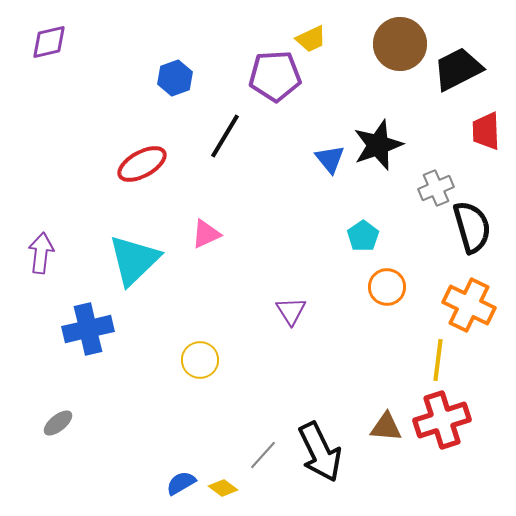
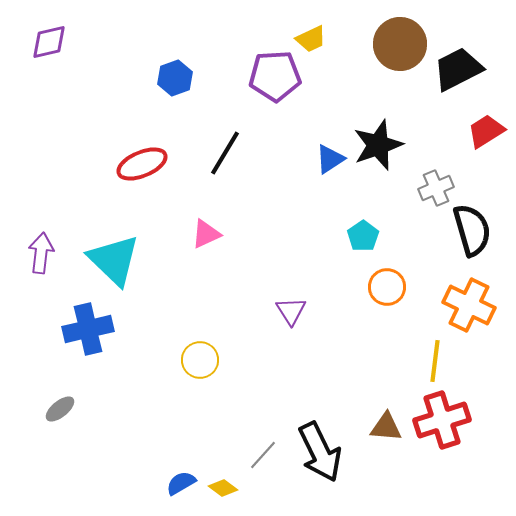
red trapezoid: rotated 60 degrees clockwise
black line: moved 17 px down
blue triangle: rotated 36 degrees clockwise
red ellipse: rotated 6 degrees clockwise
black semicircle: moved 3 px down
cyan triangle: moved 20 px left; rotated 32 degrees counterclockwise
yellow line: moved 3 px left, 1 px down
gray ellipse: moved 2 px right, 14 px up
